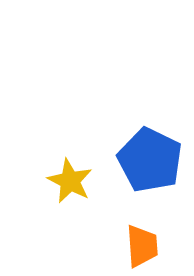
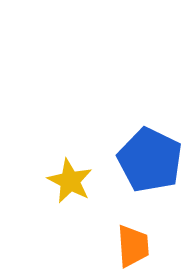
orange trapezoid: moved 9 px left
